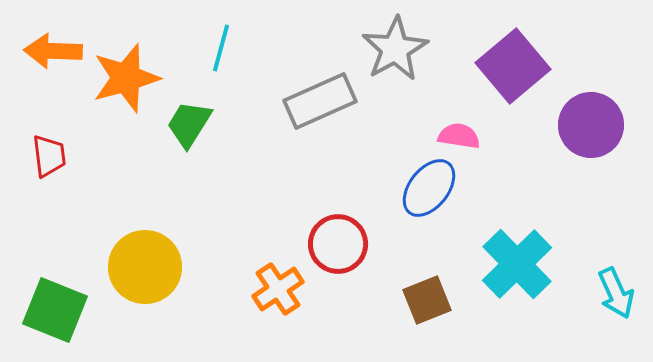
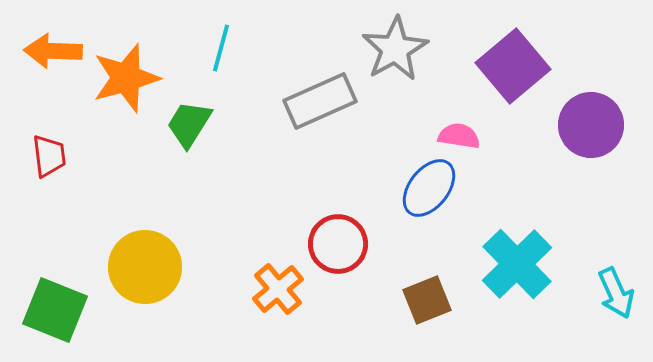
orange cross: rotated 6 degrees counterclockwise
